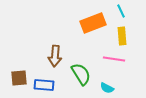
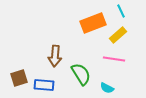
yellow rectangle: moved 4 px left, 1 px up; rotated 54 degrees clockwise
brown square: rotated 12 degrees counterclockwise
